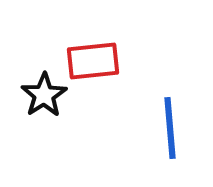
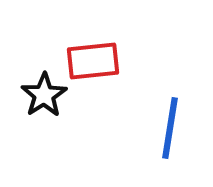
blue line: rotated 14 degrees clockwise
